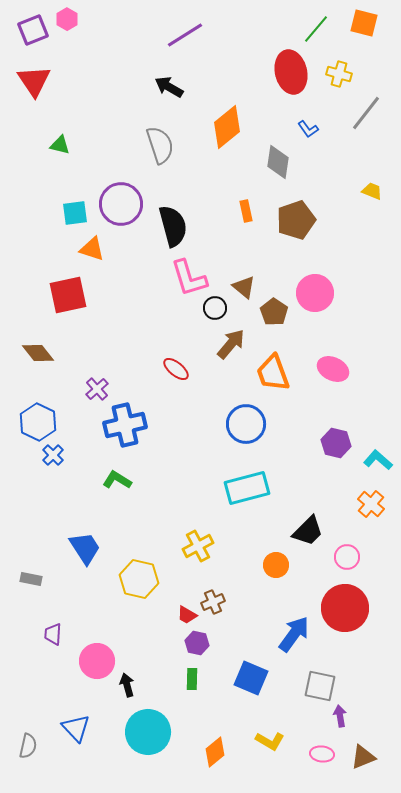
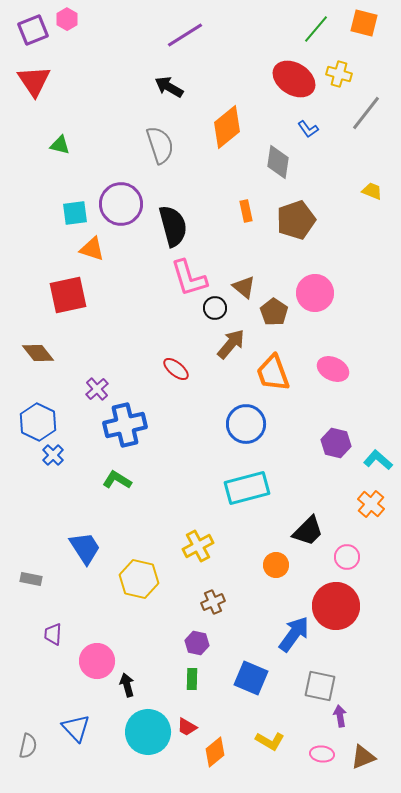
red ellipse at (291, 72): moved 3 px right, 7 px down; rotated 45 degrees counterclockwise
red circle at (345, 608): moved 9 px left, 2 px up
red trapezoid at (187, 615): moved 112 px down
